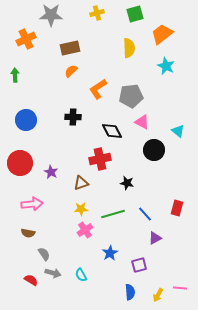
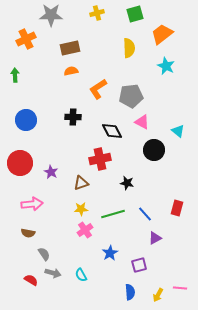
orange semicircle: rotated 32 degrees clockwise
